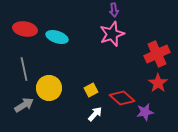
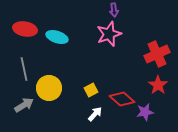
pink star: moved 3 px left
red star: moved 2 px down
red diamond: moved 1 px down
